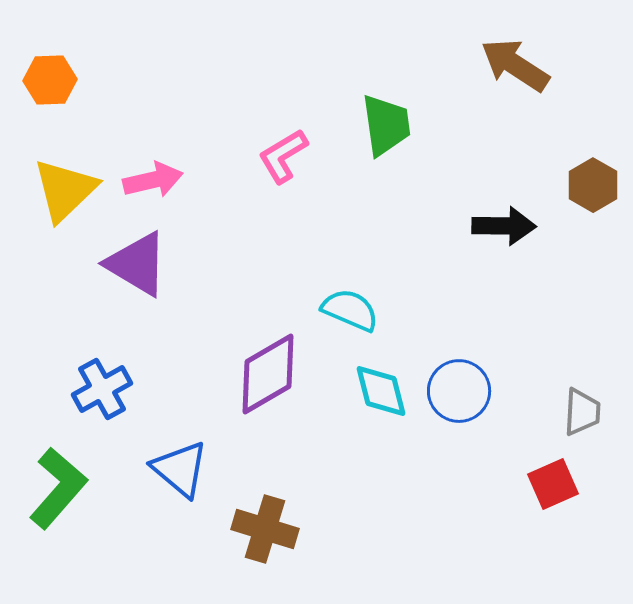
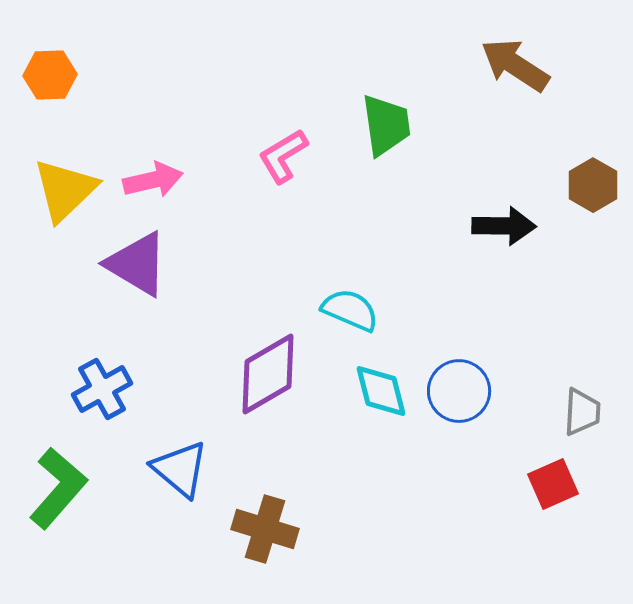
orange hexagon: moved 5 px up
